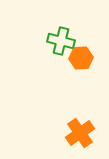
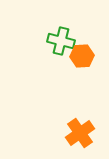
orange hexagon: moved 1 px right, 2 px up
